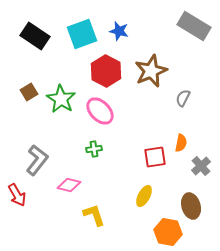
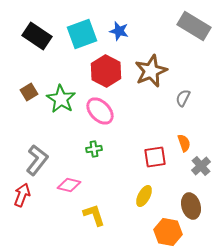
black rectangle: moved 2 px right
orange semicircle: moved 3 px right; rotated 30 degrees counterclockwise
red arrow: moved 5 px right; rotated 130 degrees counterclockwise
